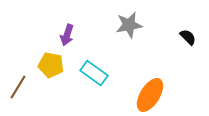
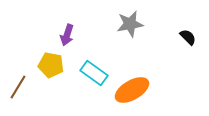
gray star: moved 1 px right, 1 px up
orange ellipse: moved 18 px left, 5 px up; rotated 28 degrees clockwise
